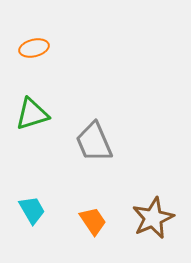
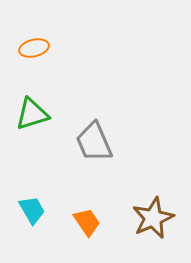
orange trapezoid: moved 6 px left, 1 px down
